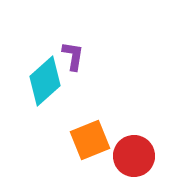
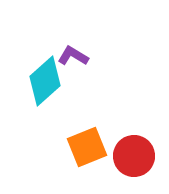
purple L-shape: rotated 68 degrees counterclockwise
orange square: moved 3 px left, 7 px down
